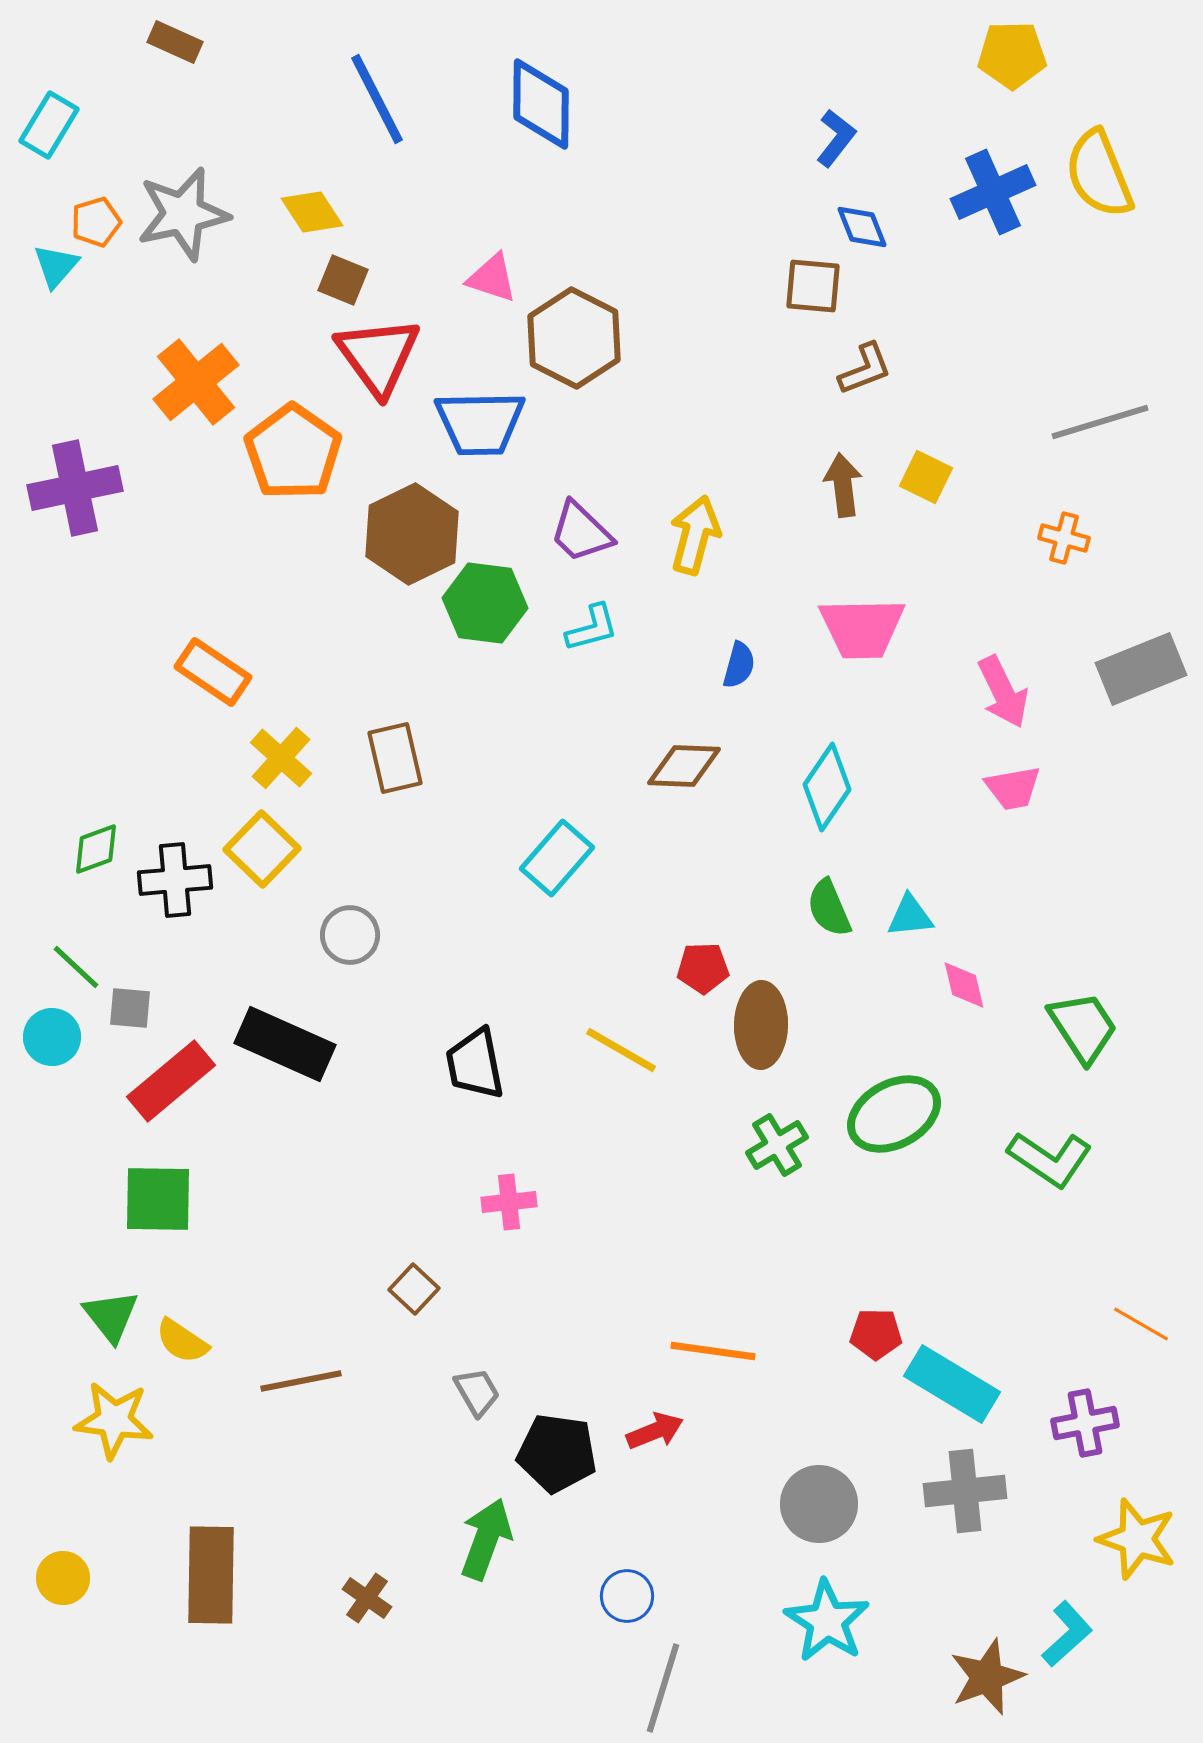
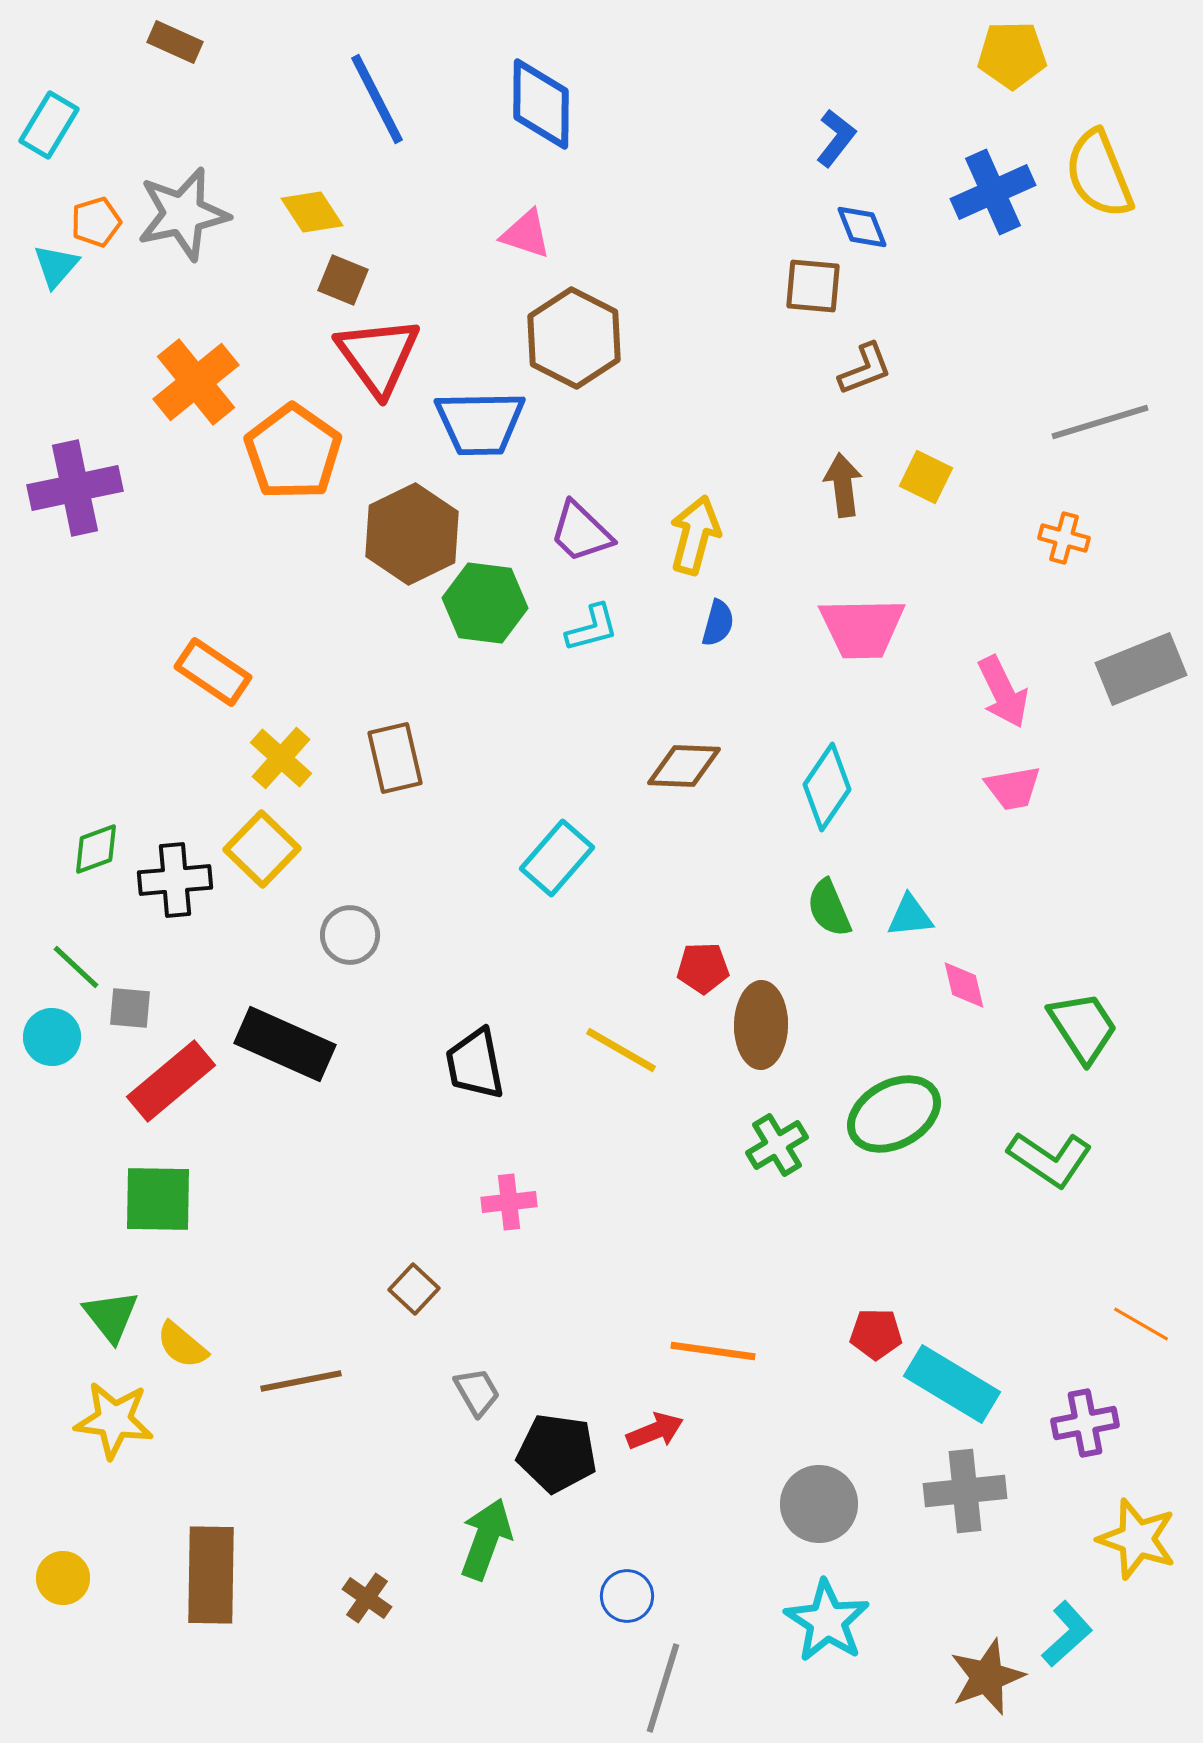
pink triangle at (492, 278): moved 34 px right, 44 px up
blue semicircle at (739, 665): moved 21 px left, 42 px up
yellow semicircle at (182, 1341): moved 4 px down; rotated 6 degrees clockwise
